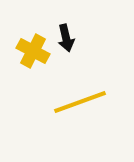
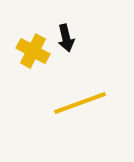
yellow line: moved 1 px down
